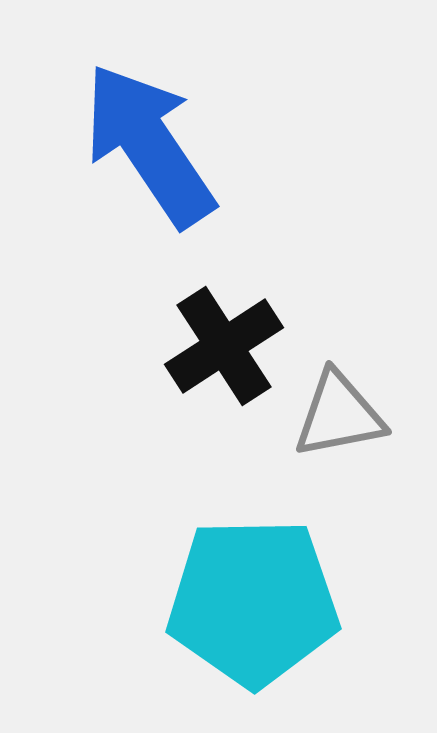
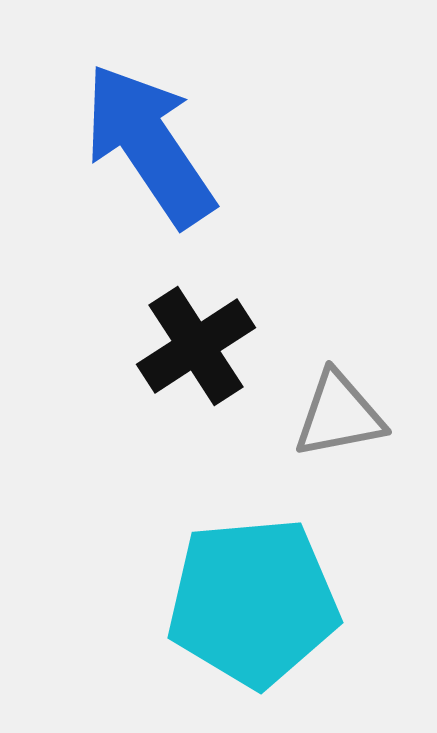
black cross: moved 28 px left
cyan pentagon: rotated 4 degrees counterclockwise
